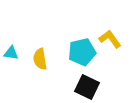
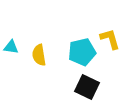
yellow L-shape: rotated 20 degrees clockwise
cyan triangle: moved 6 px up
yellow semicircle: moved 1 px left, 4 px up
